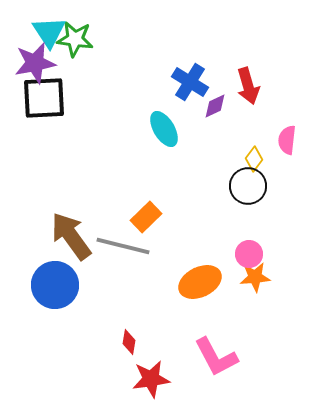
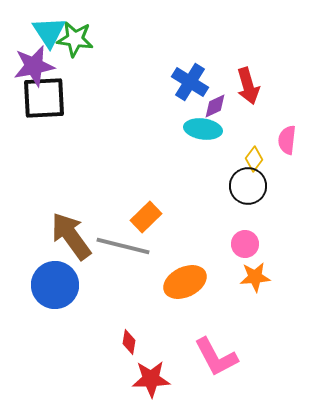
purple star: moved 1 px left, 3 px down
cyan ellipse: moved 39 px right; rotated 51 degrees counterclockwise
pink circle: moved 4 px left, 10 px up
orange ellipse: moved 15 px left
red star: rotated 6 degrees clockwise
